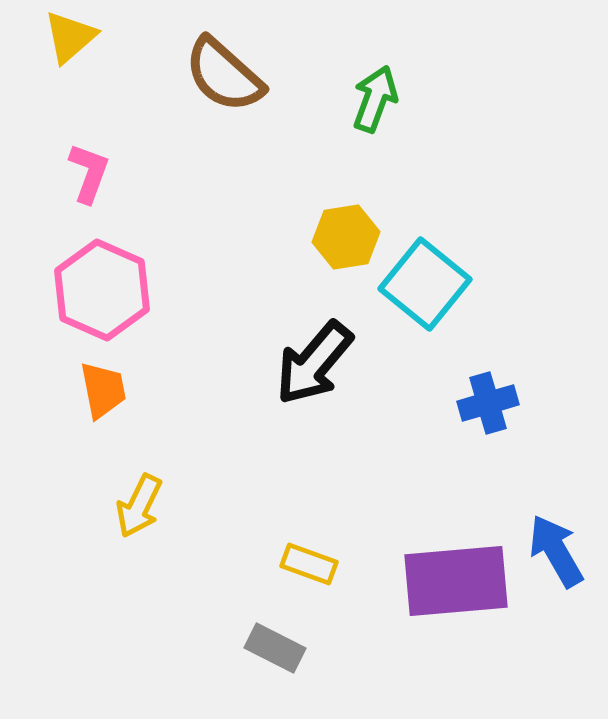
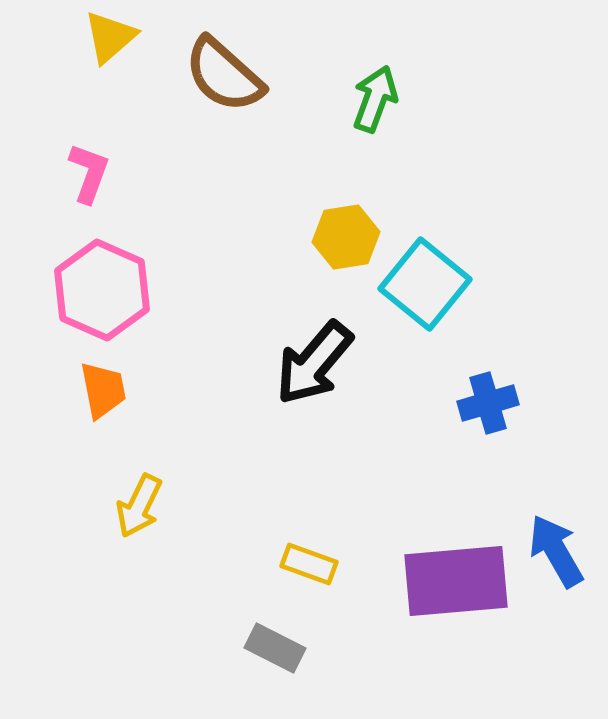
yellow triangle: moved 40 px right
